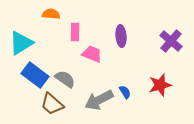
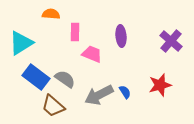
blue rectangle: moved 1 px right, 2 px down
gray arrow: moved 5 px up
brown trapezoid: moved 1 px right, 2 px down
